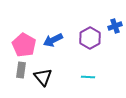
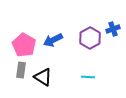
blue cross: moved 2 px left, 3 px down
black triangle: rotated 18 degrees counterclockwise
